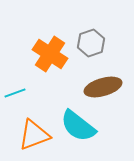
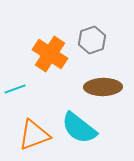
gray hexagon: moved 1 px right, 3 px up
brown ellipse: rotated 15 degrees clockwise
cyan line: moved 4 px up
cyan semicircle: moved 1 px right, 2 px down
